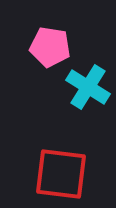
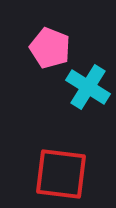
pink pentagon: moved 1 px down; rotated 12 degrees clockwise
